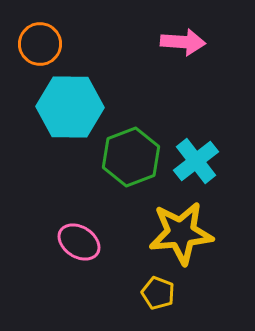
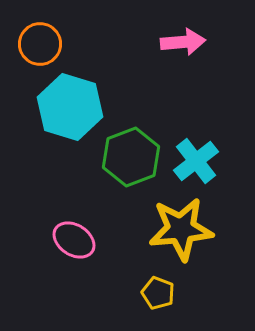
pink arrow: rotated 9 degrees counterclockwise
cyan hexagon: rotated 16 degrees clockwise
yellow star: moved 4 px up
pink ellipse: moved 5 px left, 2 px up
